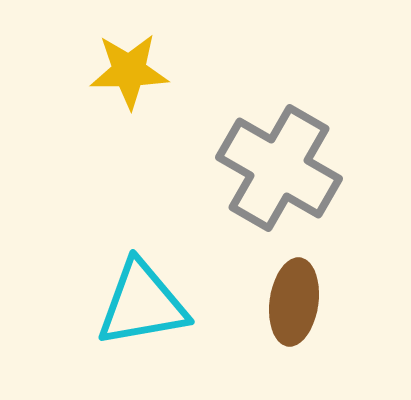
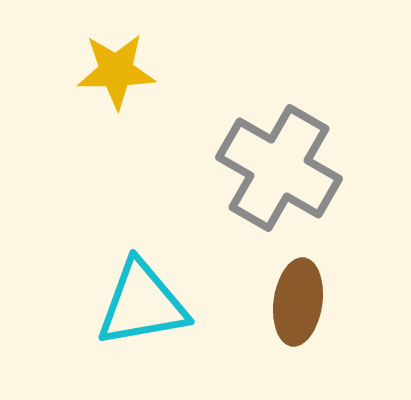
yellow star: moved 13 px left
brown ellipse: moved 4 px right
